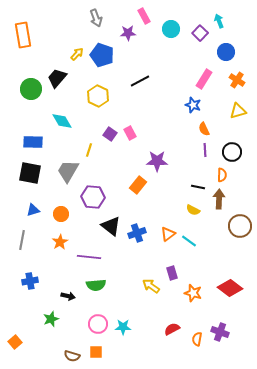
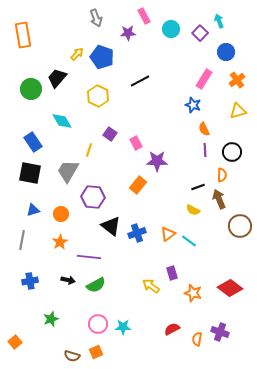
blue pentagon at (102, 55): moved 2 px down
orange cross at (237, 80): rotated 21 degrees clockwise
pink rectangle at (130, 133): moved 6 px right, 10 px down
blue rectangle at (33, 142): rotated 54 degrees clockwise
black line at (198, 187): rotated 32 degrees counterclockwise
brown arrow at (219, 199): rotated 24 degrees counterclockwise
green semicircle at (96, 285): rotated 24 degrees counterclockwise
black arrow at (68, 296): moved 16 px up
orange square at (96, 352): rotated 24 degrees counterclockwise
